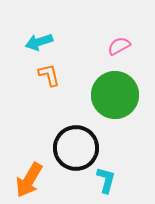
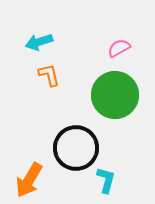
pink semicircle: moved 2 px down
